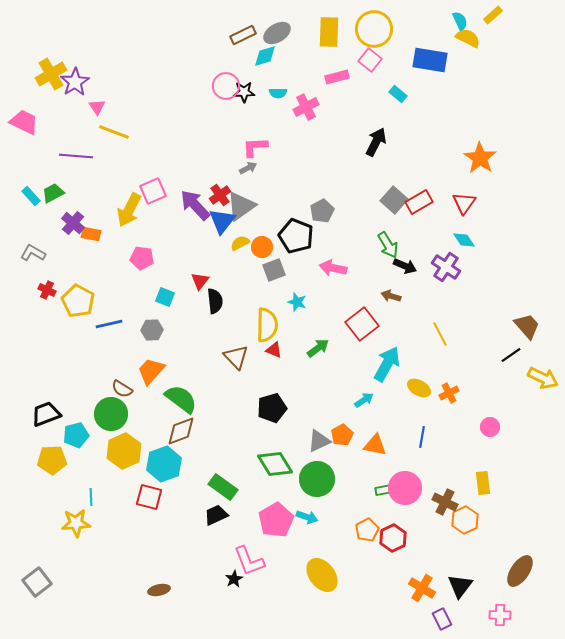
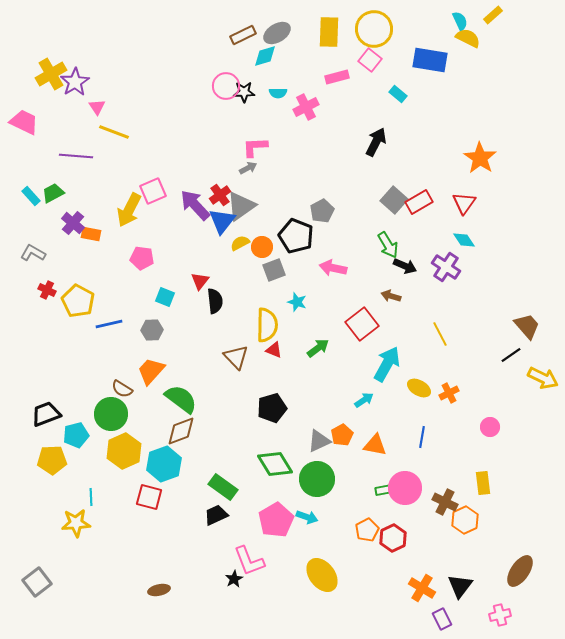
pink cross at (500, 615): rotated 15 degrees counterclockwise
